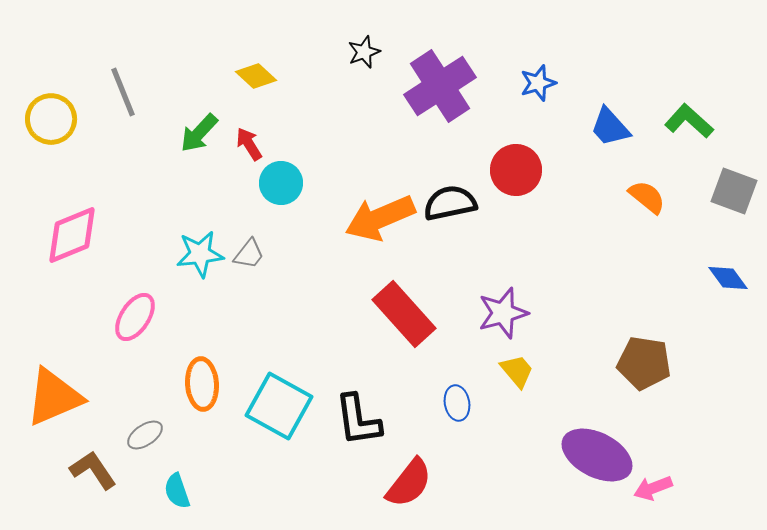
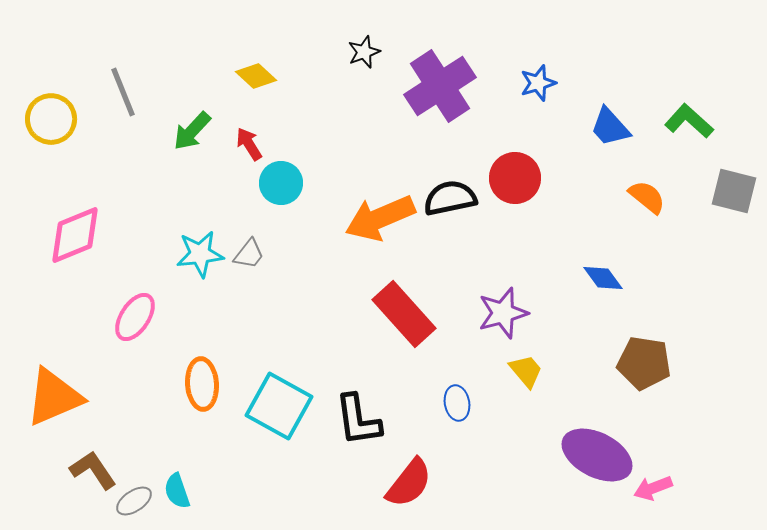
green arrow: moved 7 px left, 2 px up
red circle: moved 1 px left, 8 px down
gray square: rotated 6 degrees counterclockwise
black semicircle: moved 5 px up
pink diamond: moved 3 px right
blue diamond: moved 125 px left
yellow trapezoid: moved 9 px right
gray ellipse: moved 11 px left, 66 px down
